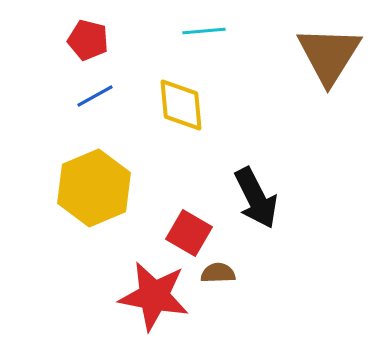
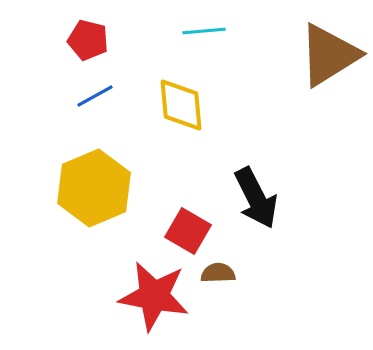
brown triangle: rotated 26 degrees clockwise
red square: moved 1 px left, 2 px up
